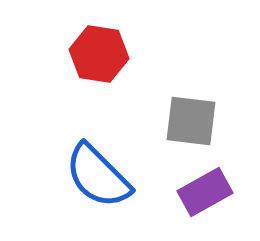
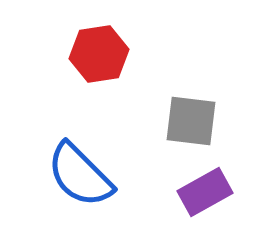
red hexagon: rotated 18 degrees counterclockwise
blue semicircle: moved 18 px left, 1 px up
